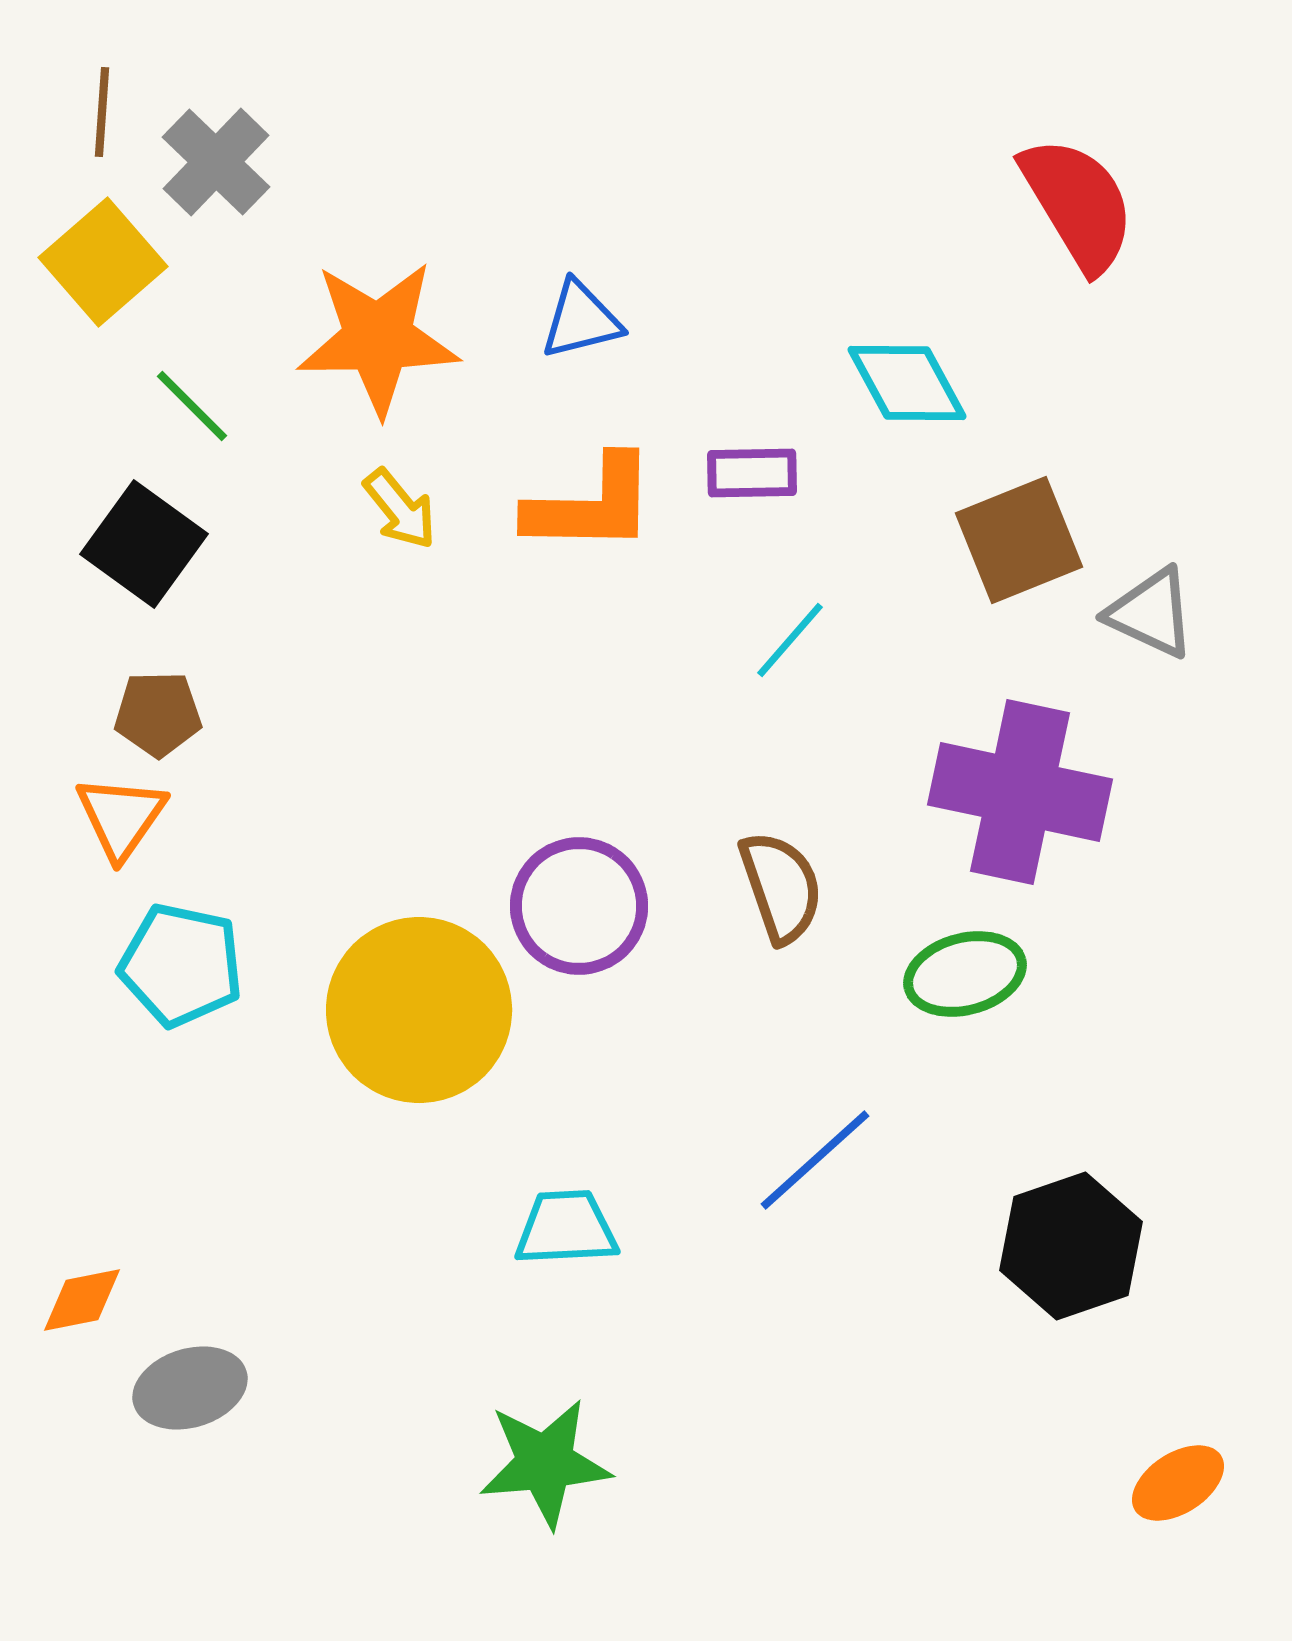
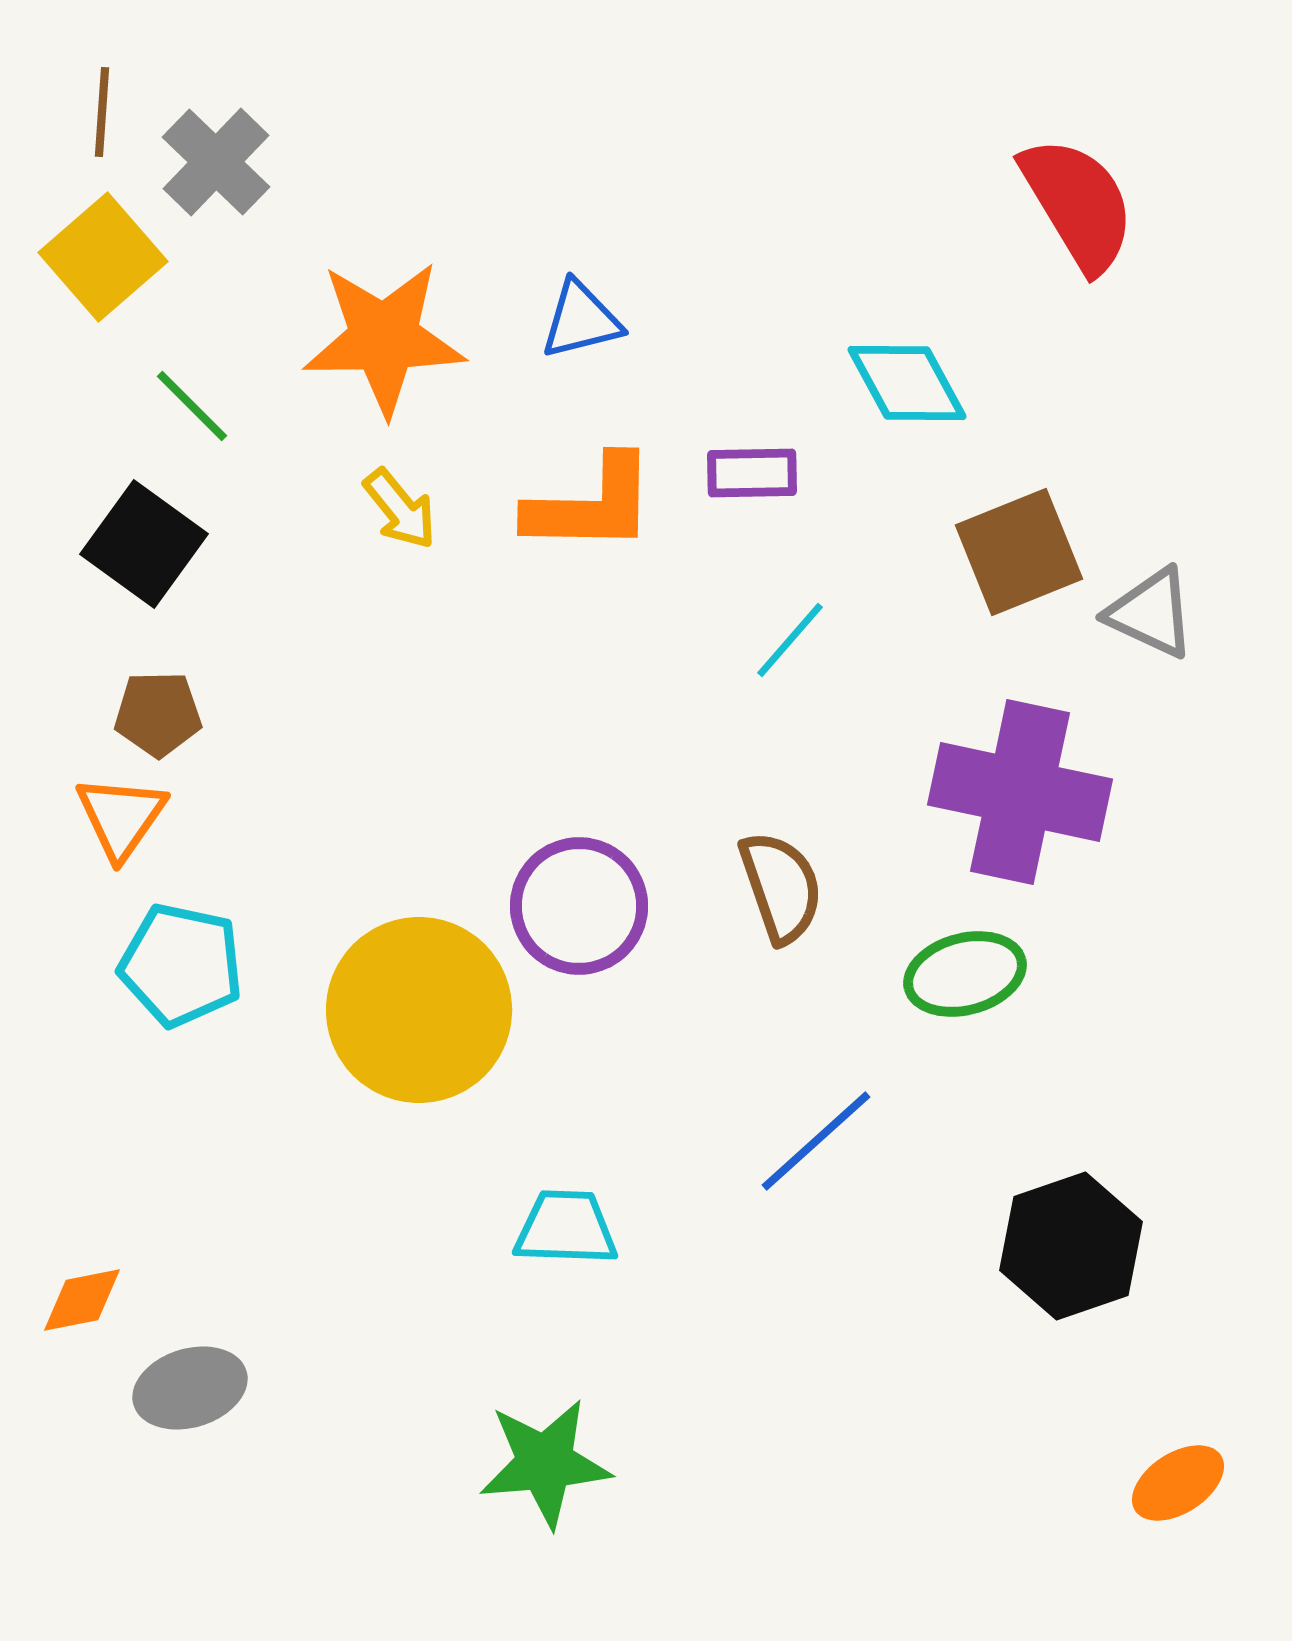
yellow square: moved 5 px up
orange star: moved 6 px right
brown square: moved 12 px down
blue line: moved 1 px right, 19 px up
cyan trapezoid: rotated 5 degrees clockwise
